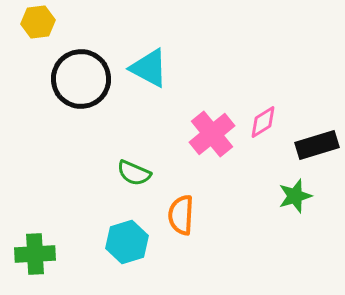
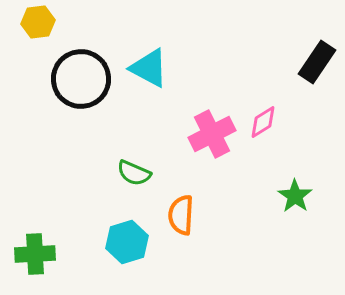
pink cross: rotated 12 degrees clockwise
black rectangle: moved 83 px up; rotated 39 degrees counterclockwise
green star: rotated 20 degrees counterclockwise
